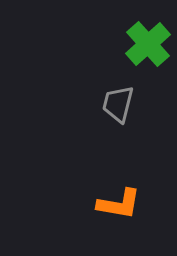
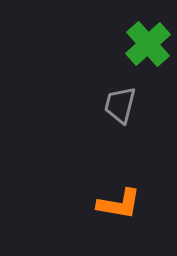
gray trapezoid: moved 2 px right, 1 px down
